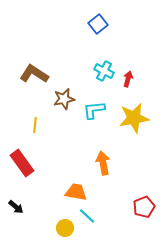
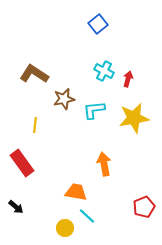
orange arrow: moved 1 px right, 1 px down
